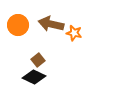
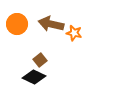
orange circle: moved 1 px left, 1 px up
brown square: moved 2 px right
